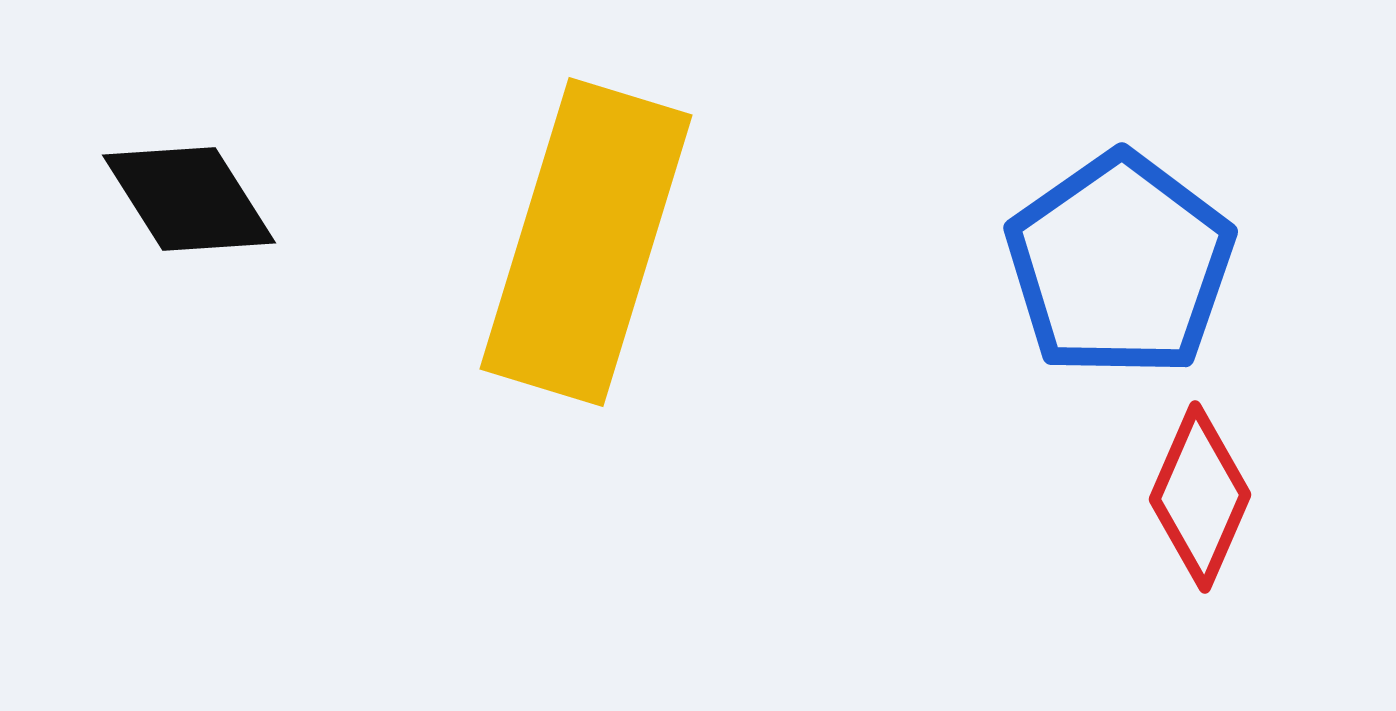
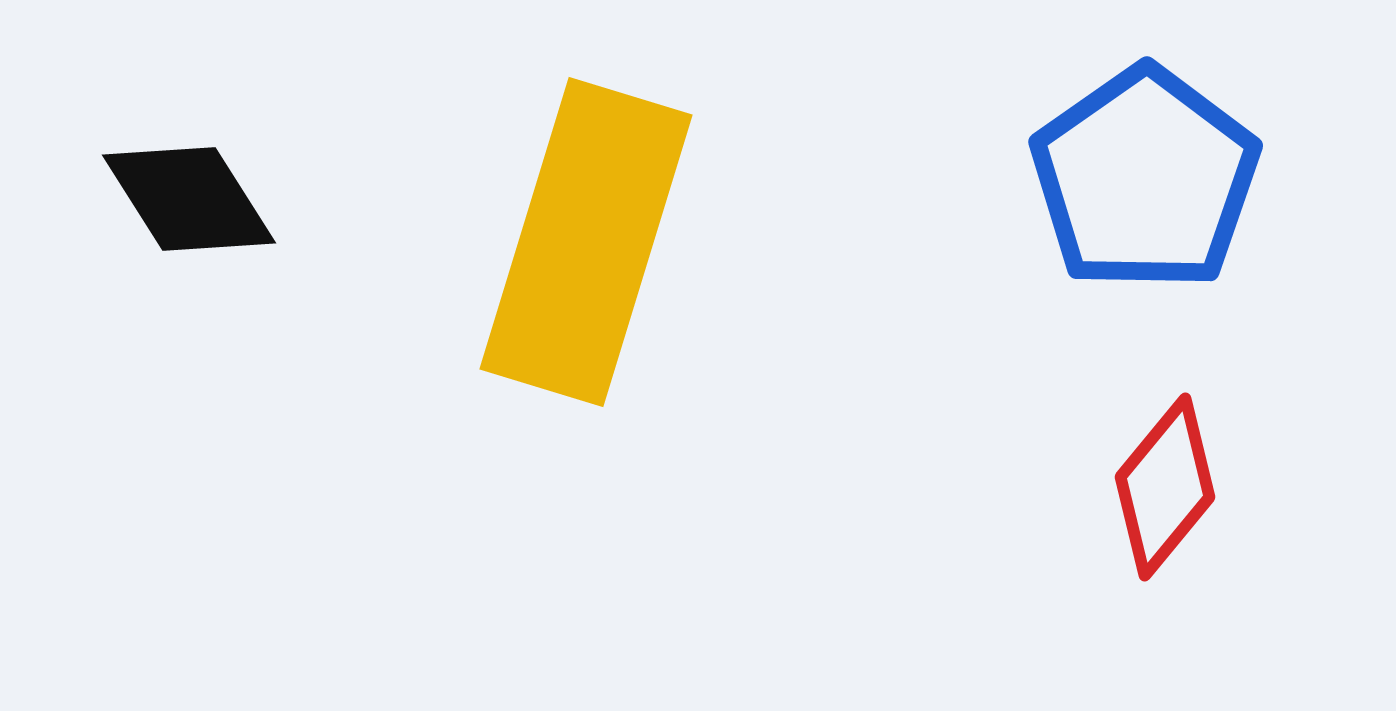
blue pentagon: moved 25 px right, 86 px up
red diamond: moved 35 px left, 10 px up; rotated 16 degrees clockwise
